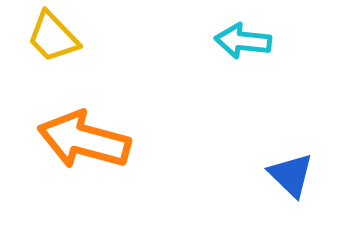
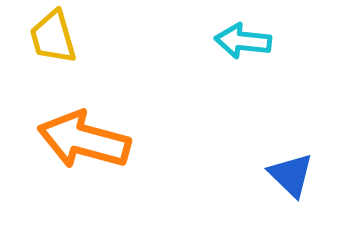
yellow trapezoid: rotated 28 degrees clockwise
